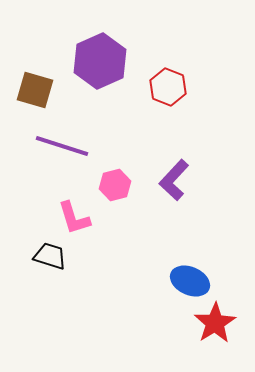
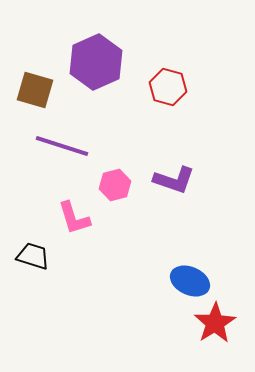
purple hexagon: moved 4 px left, 1 px down
red hexagon: rotated 6 degrees counterclockwise
purple L-shape: rotated 114 degrees counterclockwise
black trapezoid: moved 17 px left
